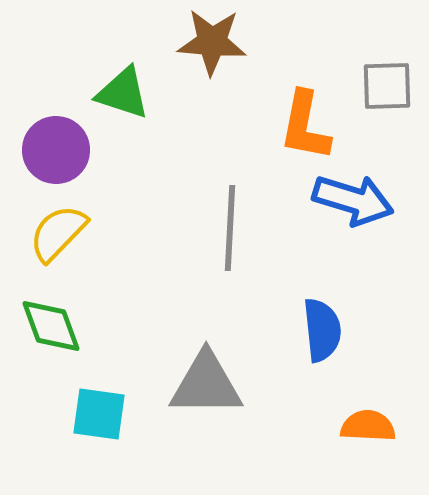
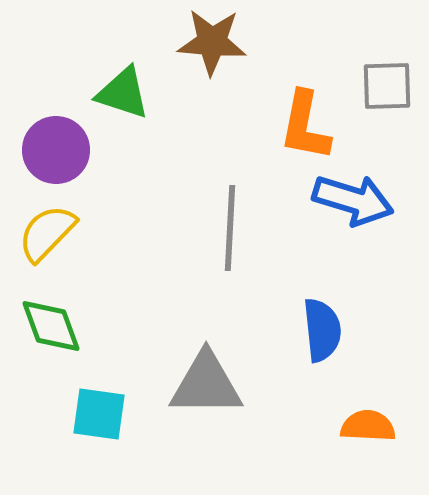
yellow semicircle: moved 11 px left
